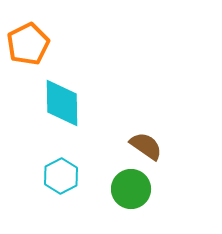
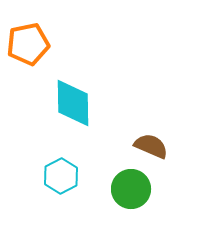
orange pentagon: rotated 15 degrees clockwise
cyan diamond: moved 11 px right
brown semicircle: moved 5 px right; rotated 12 degrees counterclockwise
